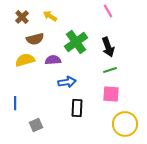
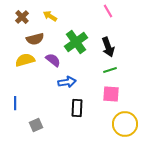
purple semicircle: rotated 42 degrees clockwise
